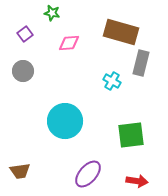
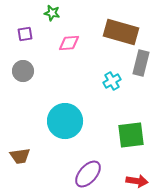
purple square: rotated 28 degrees clockwise
cyan cross: rotated 30 degrees clockwise
brown trapezoid: moved 15 px up
